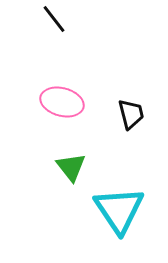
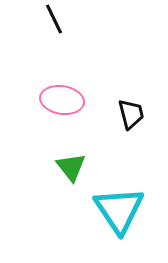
black line: rotated 12 degrees clockwise
pink ellipse: moved 2 px up; rotated 6 degrees counterclockwise
